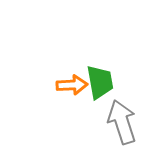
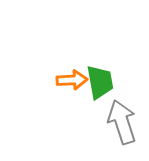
orange arrow: moved 5 px up
